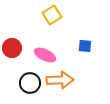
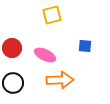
yellow square: rotated 18 degrees clockwise
black circle: moved 17 px left
